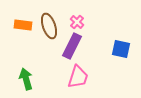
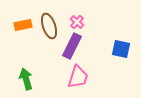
orange rectangle: rotated 18 degrees counterclockwise
